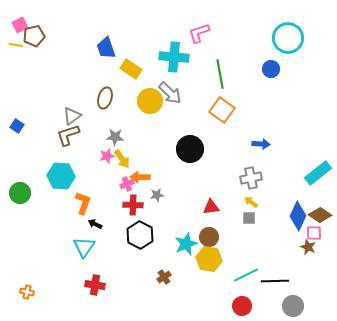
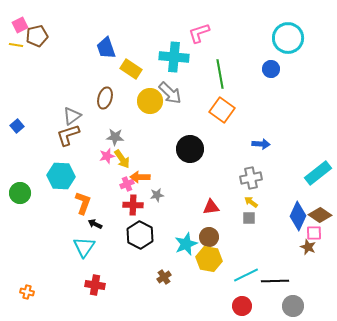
brown pentagon at (34, 36): moved 3 px right
blue square at (17, 126): rotated 16 degrees clockwise
